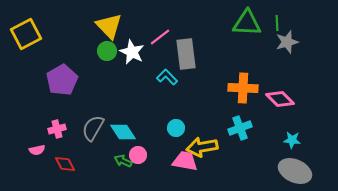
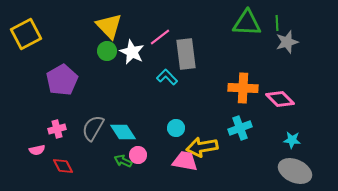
red diamond: moved 2 px left, 2 px down
